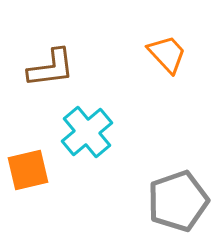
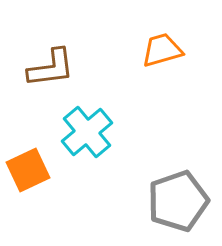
orange trapezoid: moved 5 px left, 4 px up; rotated 63 degrees counterclockwise
orange square: rotated 12 degrees counterclockwise
